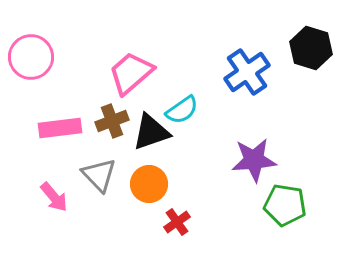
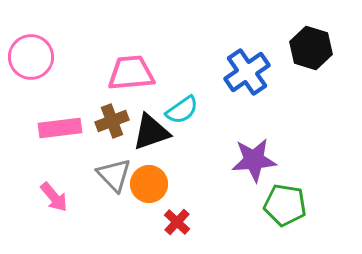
pink trapezoid: rotated 36 degrees clockwise
gray triangle: moved 15 px right
red cross: rotated 12 degrees counterclockwise
